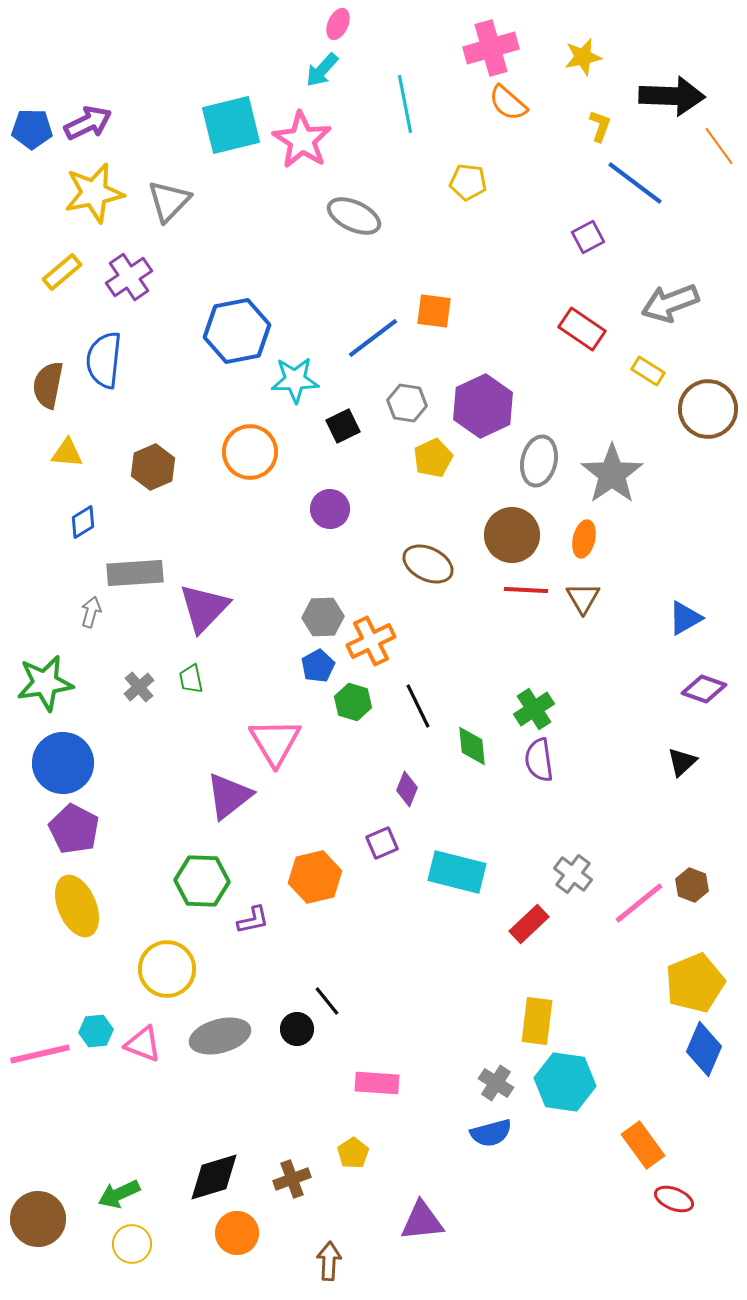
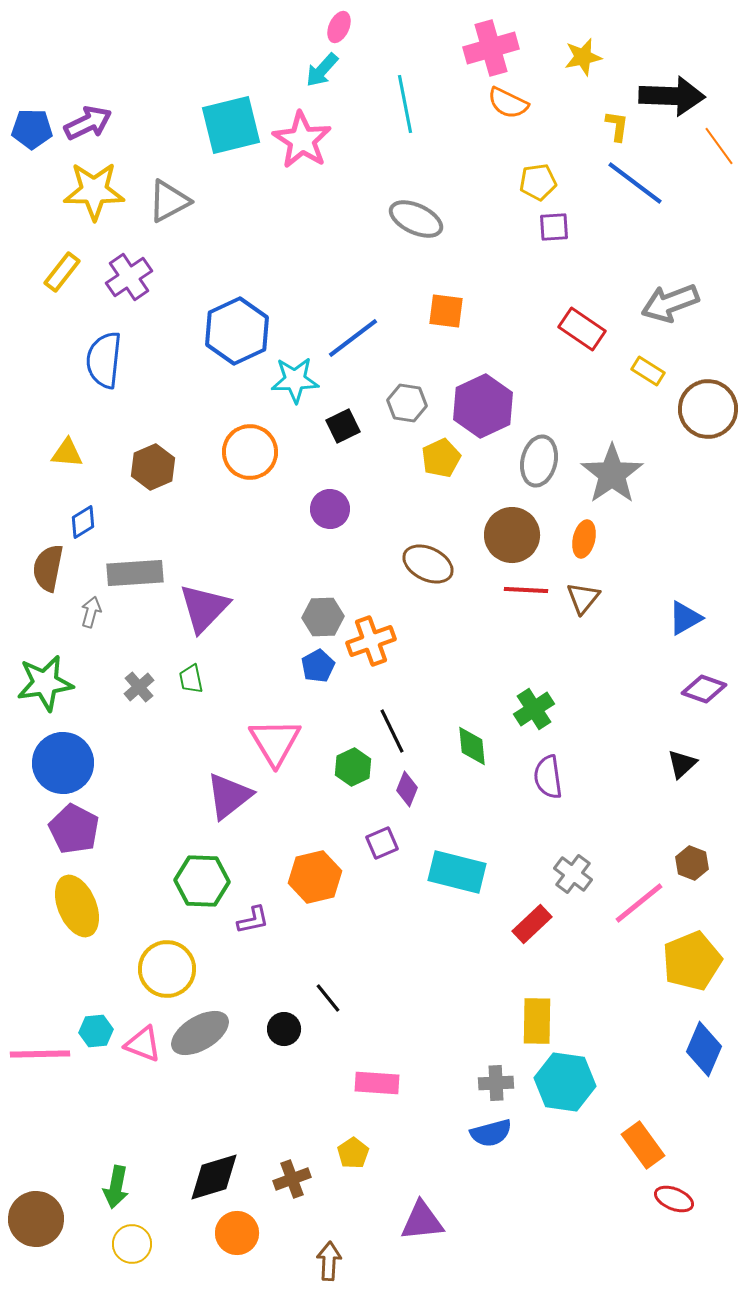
pink ellipse at (338, 24): moved 1 px right, 3 px down
orange semicircle at (508, 103): rotated 15 degrees counterclockwise
yellow L-shape at (600, 126): moved 17 px right; rotated 12 degrees counterclockwise
yellow pentagon at (468, 182): moved 70 px right; rotated 15 degrees counterclockwise
yellow star at (94, 193): moved 2 px up; rotated 12 degrees clockwise
gray triangle at (169, 201): rotated 18 degrees clockwise
gray ellipse at (354, 216): moved 62 px right, 3 px down
purple square at (588, 237): moved 34 px left, 10 px up; rotated 24 degrees clockwise
yellow rectangle at (62, 272): rotated 12 degrees counterclockwise
orange square at (434, 311): moved 12 px right
blue hexagon at (237, 331): rotated 14 degrees counterclockwise
blue line at (373, 338): moved 20 px left
brown semicircle at (48, 385): moved 183 px down
yellow pentagon at (433, 458): moved 8 px right
brown triangle at (583, 598): rotated 9 degrees clockwise
orange cross at (371, 641): rotated 6 degrees clockwise
green hexagon at (353, 702): moved 65 px down; rotated 18 degrees clockwise
black line at (418, 706): moved 26 px left, 25 px down
purple semicircle at (539, 760): moved 9 px right, 17 px down
black triangle at (682, 762): moved 2 px down
brown hexagon at (692, 885): moved 22 px up
red rectangle at (529, 924): moved 3 px right
yellow pentagon at (695, 983): moved 3 px left, 22 px up
black line at (327, 1001): moved 1 px right, 3 px up
yellow rectangle at (537, 1021): rotated 6 degrees counterclockwise
black circle at (297, 1029): moved 13 px left
gray ellipse at (220, 1036): moved 20 px left, 3 px up; rotated 16 degrees counterclockwise
pink line at (40, 1054): rotated 12 degrees clockwise
gray cross at (496, 1083): rotated 36 degrees counterclockwise
green arrow at (119, 1194): moved 3 px left, 7 px up; rotated 54 degrees counterclockwise
brown circle at (38, 1219): moved 2 px left
